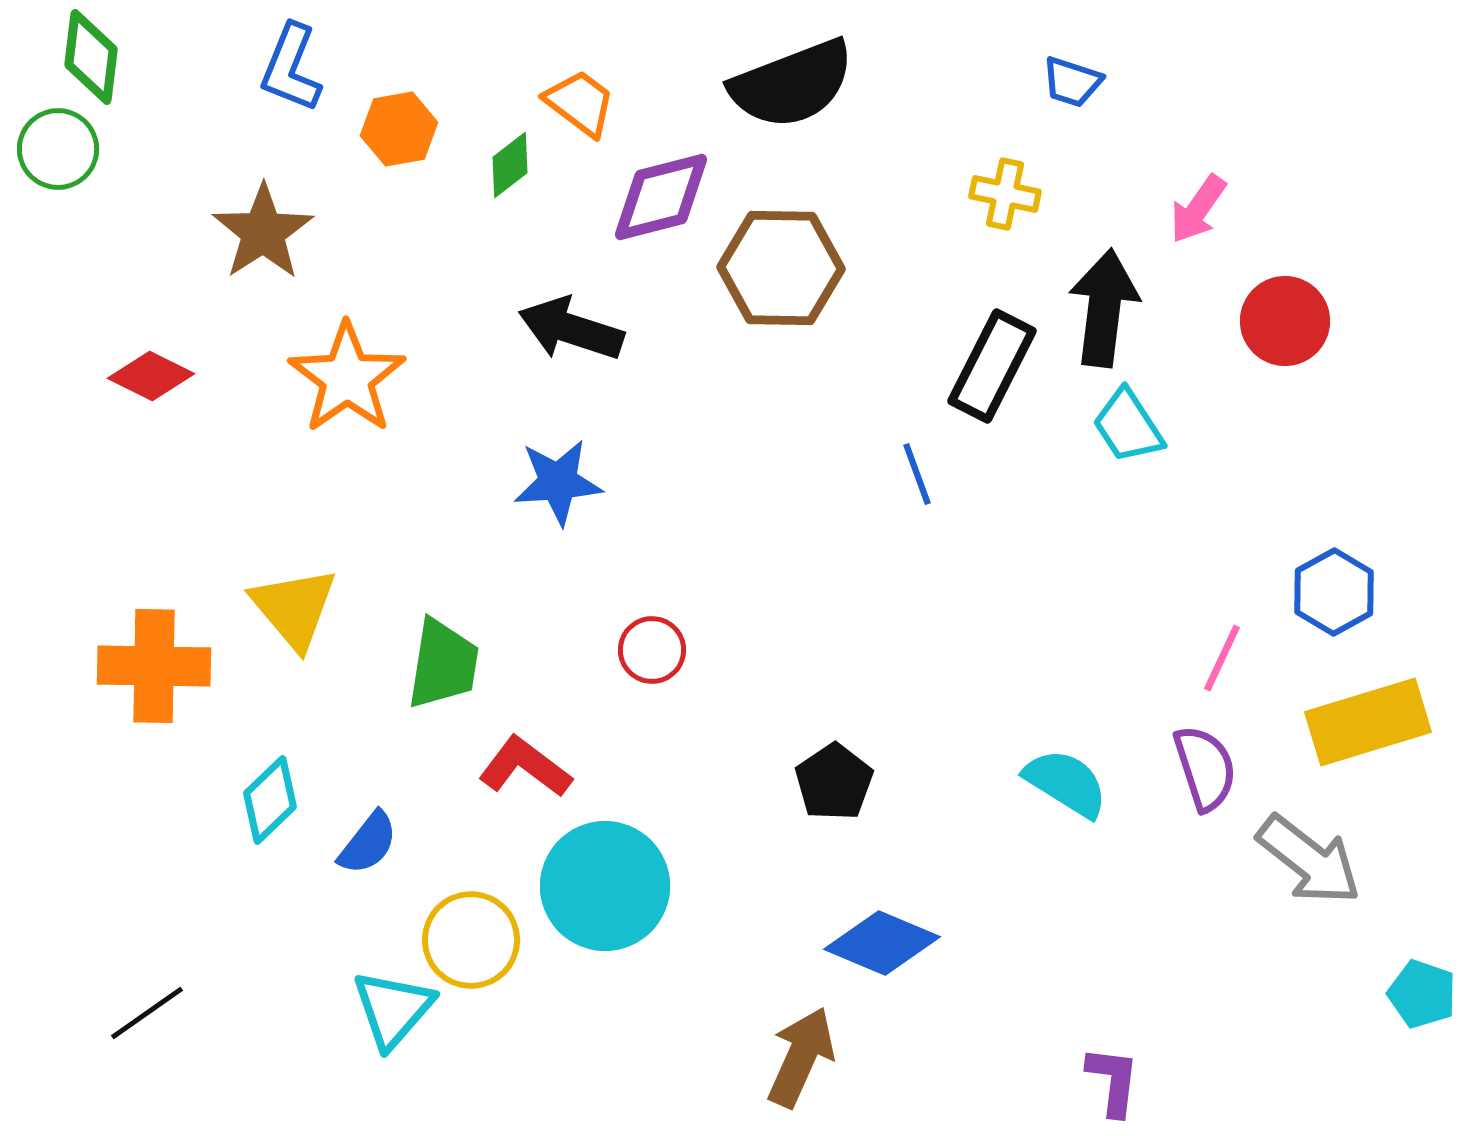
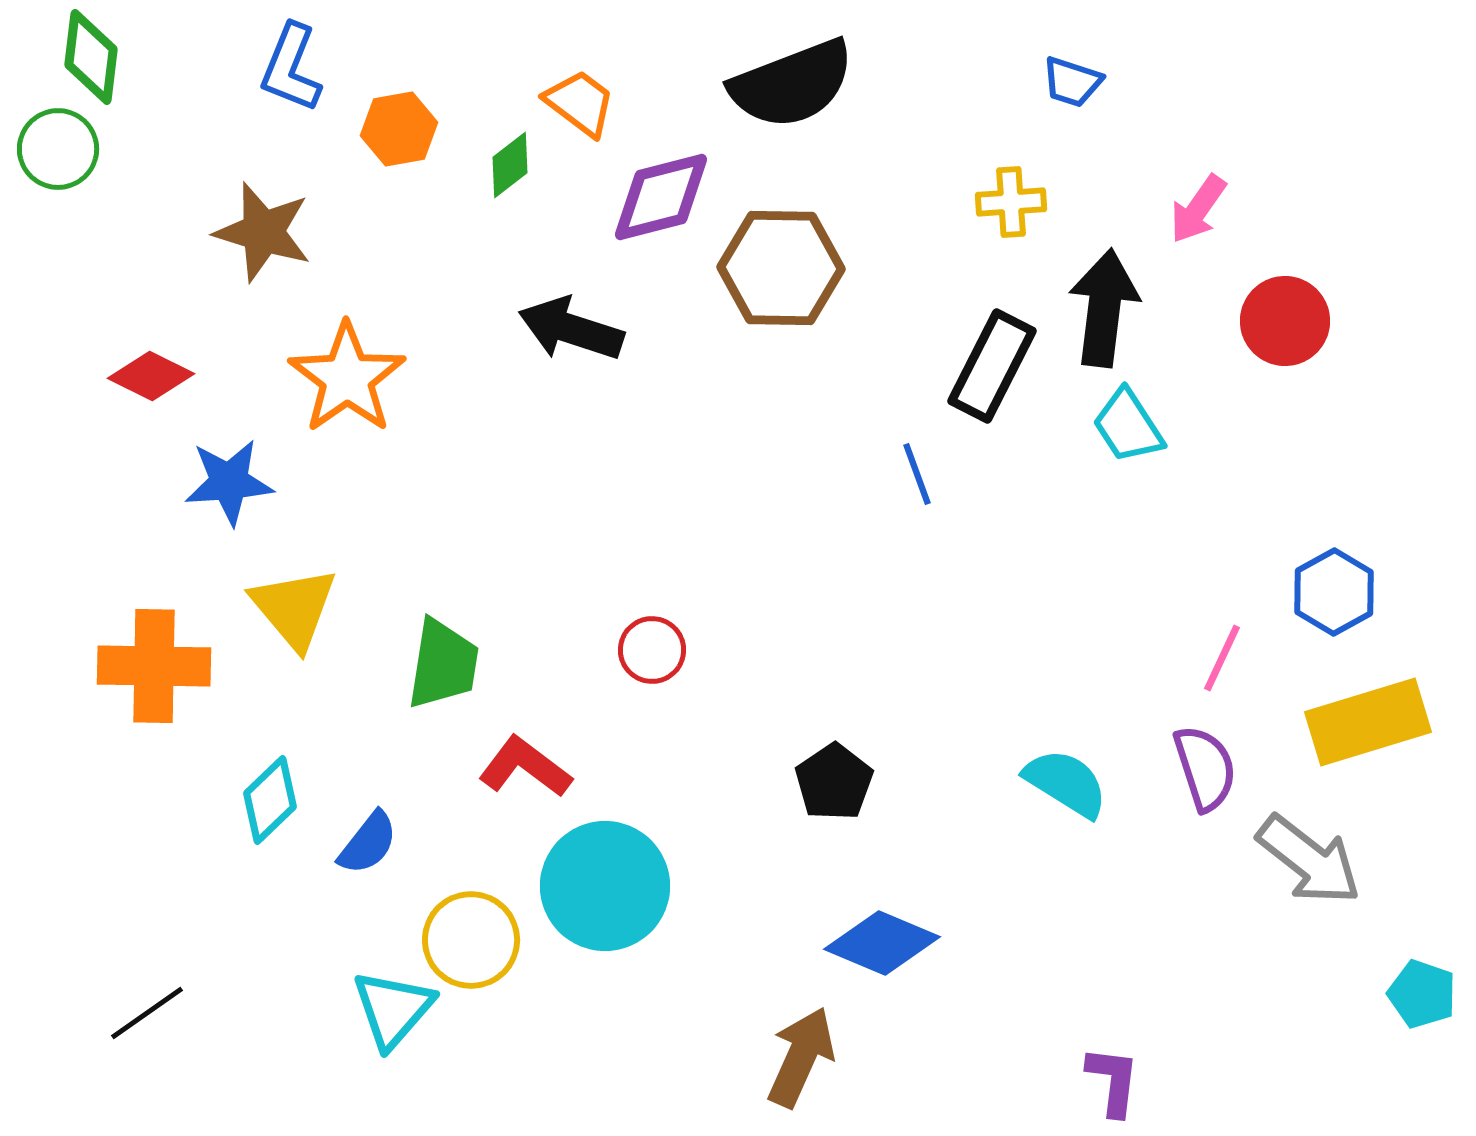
yellow cross at (1005, 194): moved 6 px right, 8 px down; rotated 16 degrees counterclockwise
brown star at (263, 232): rotated 22 degrees counterclockwise
blue star at (558, 482): moved 329 px left
